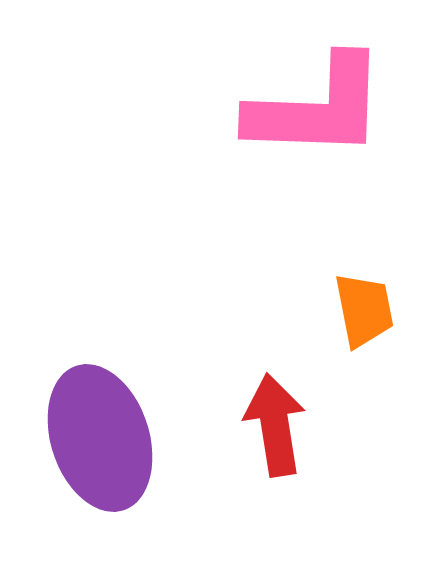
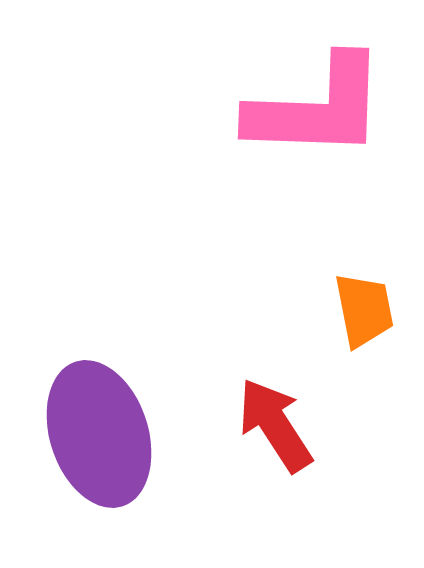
red arrow: rotated 24 degrees counterclockwise
purple ellipse: moved 1 px left, 4 px up
